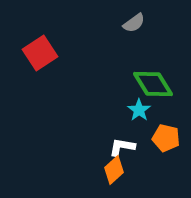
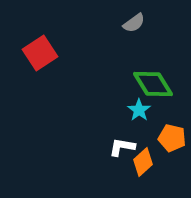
orange pentagon: moved 6 px right
orange diamond: moved 29 px right, 8 px up
